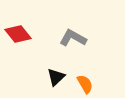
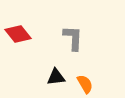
gray L-shape: rotated 64 degrees clockwise
black triangle: rotated 36 degrees clockwise
